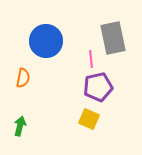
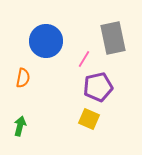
pink line: moved 7 px left; rotated 36 degrees clockwise
